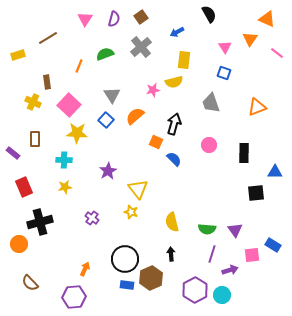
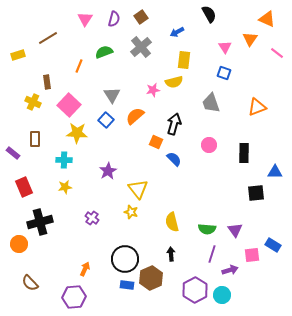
green semicircle at (105, 54): moved 1 px left, 2 px up
